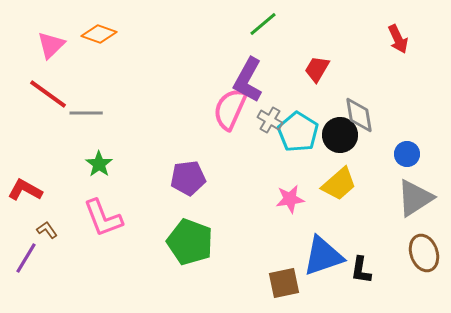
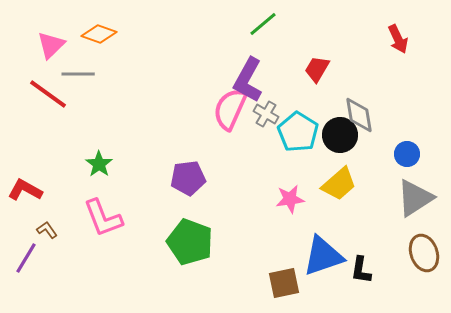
gray line: moved 8 px left, 39 px up
gray cross: moved 4 px left, 6 px up
